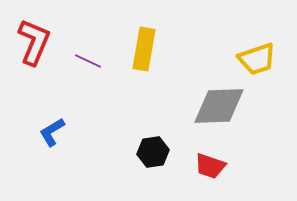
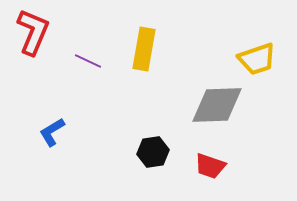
red L-shape: moved 1 px left, 10 px up
gray diamond: moved 2 px left, 1 px up
